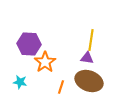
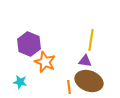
purple hexagon: rotated 20 degrees clockwise
purple triangle: moved 2 px left, 3 px down
orange star: rotated 15 degrees counterclockwise
orange line: moved 8 px right; rotated 24 degrees counterclockwise
